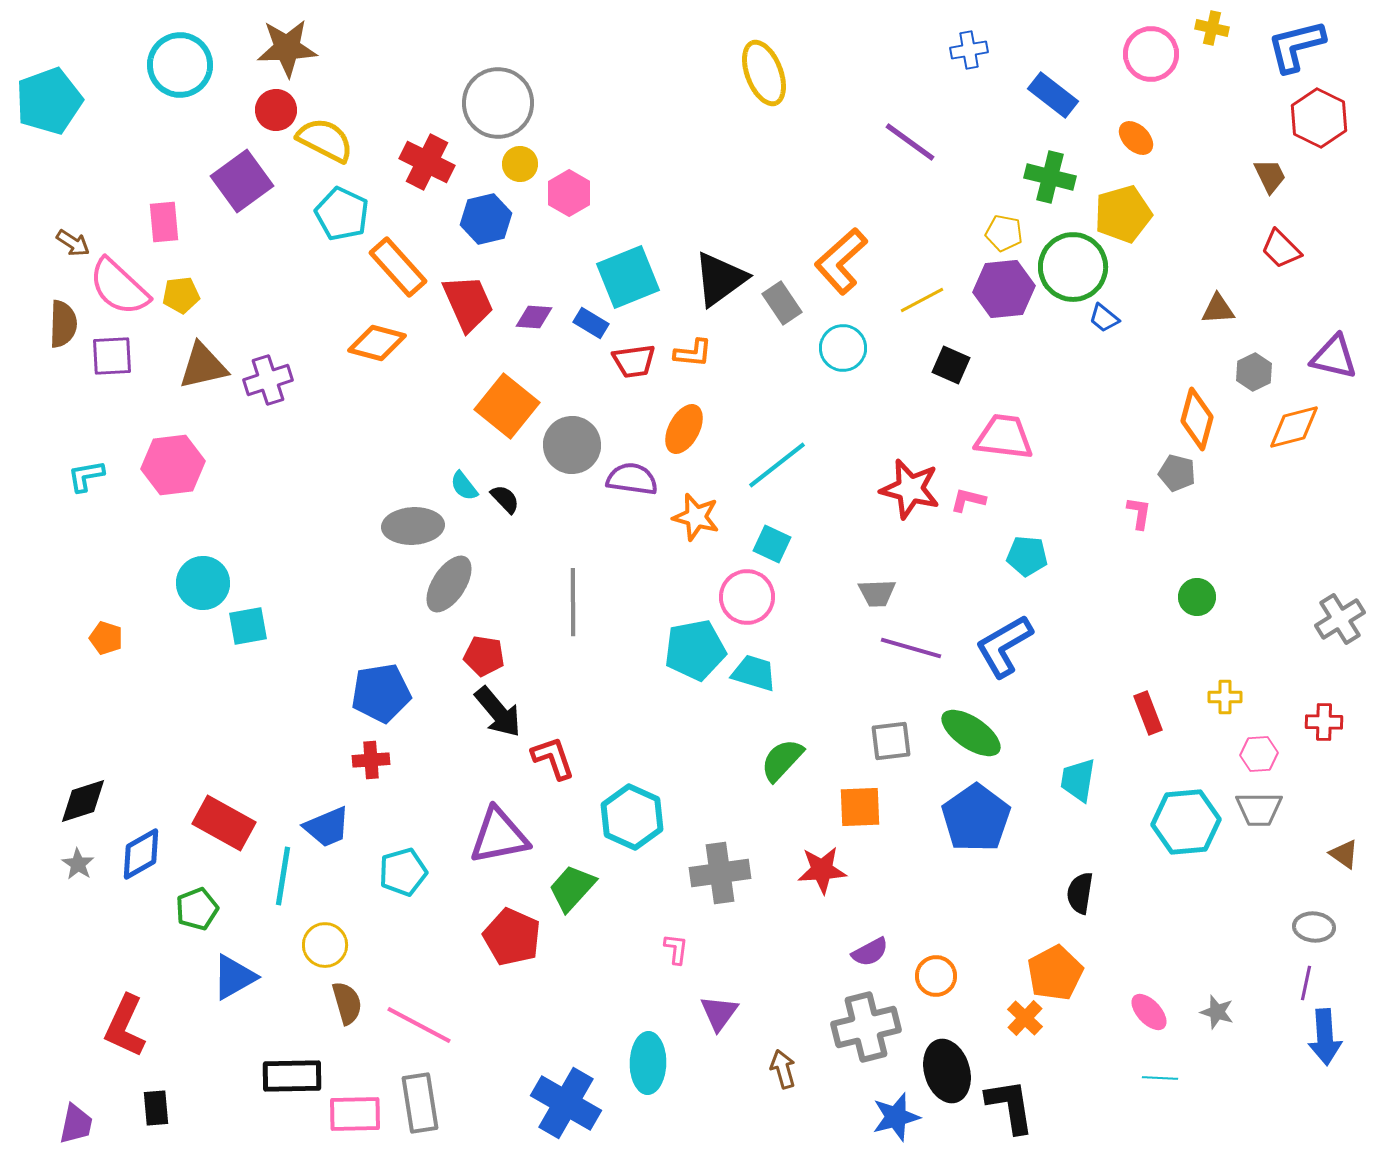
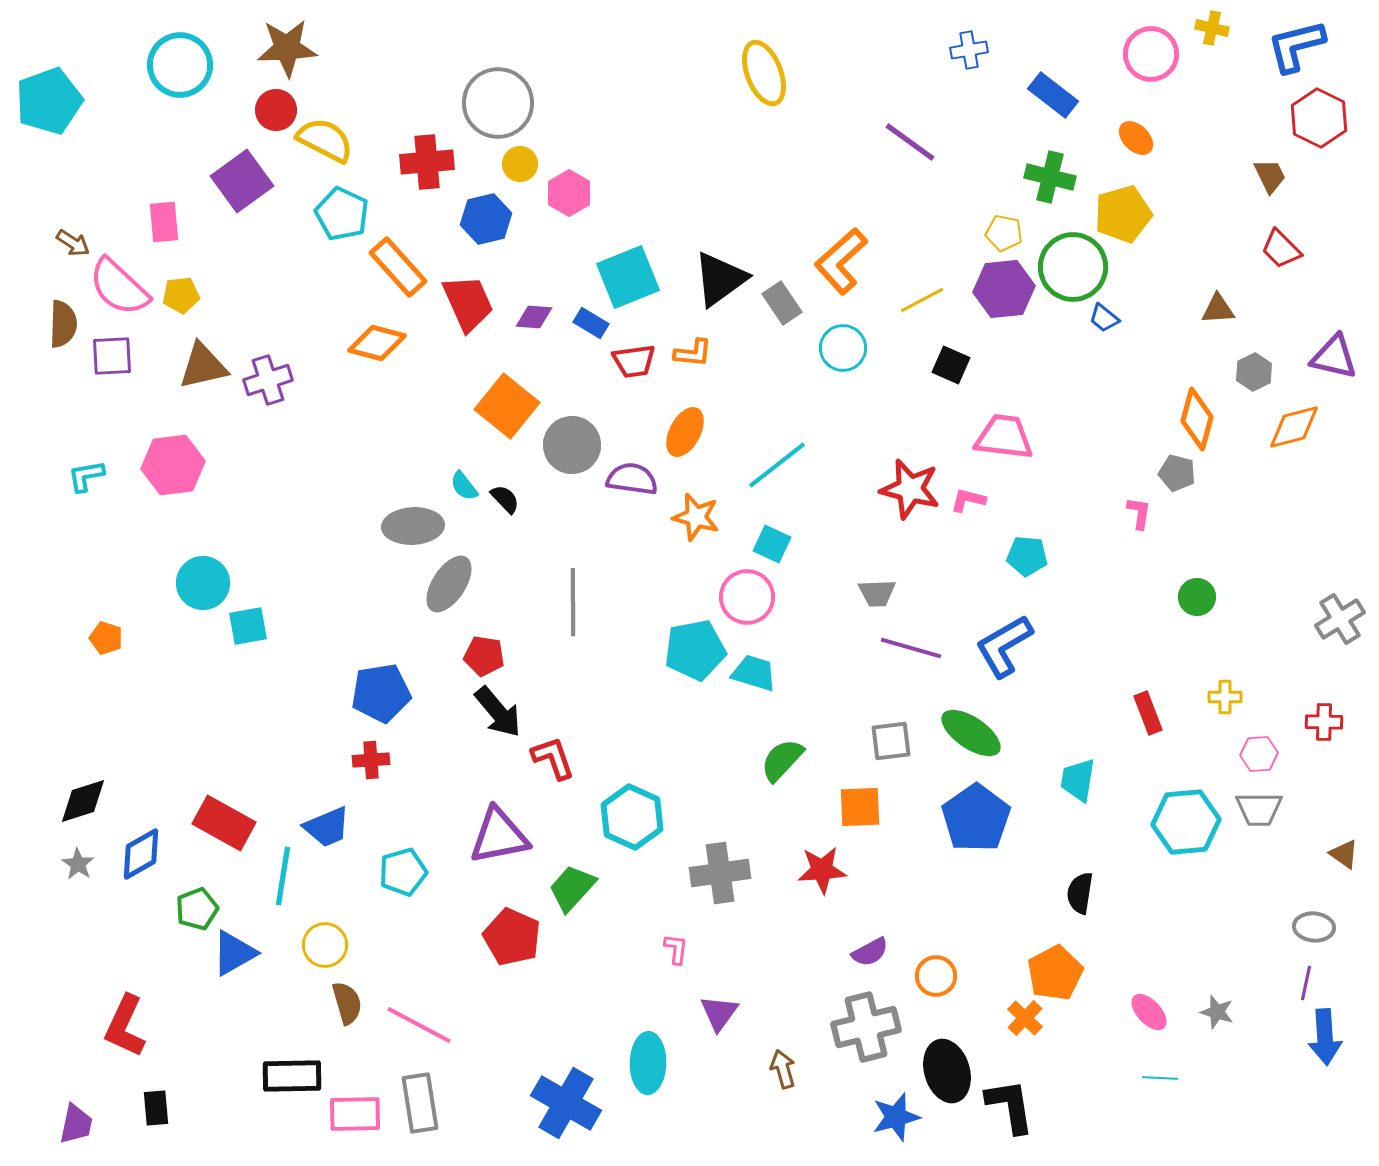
red cross at (427, 162): rotated 32 degrees counterclockwise
orange ellipse at (684, 429): moved 1 px right, 3 px down
blue triangle at (234, 977): moved 24 px up
